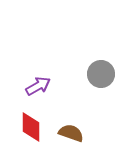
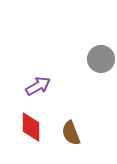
gray circle: moved 15 px up
brown semicircle: rotated 130 degrees counterclockwise
